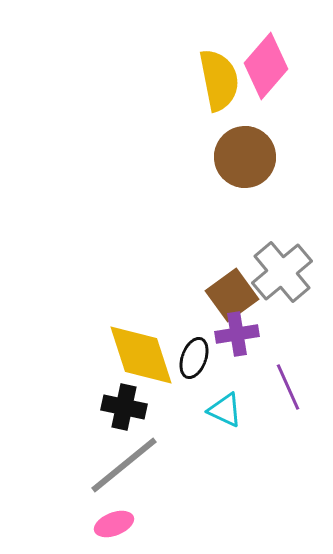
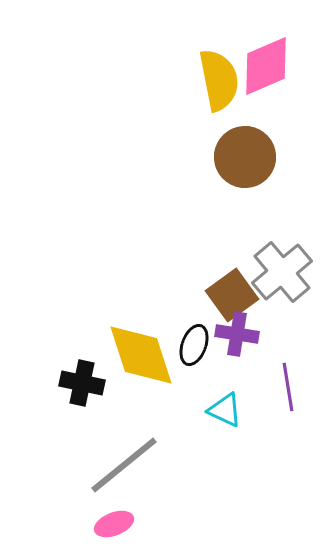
pink diamond: rotated 26 degrees clockwise
purple cross: rotated 18 degrees clockwise
black ellipse: moved 13 px up
purple line: rotated 15 degrees clockwise
black cross: moved 42 px left, 24 px up
